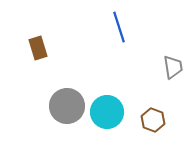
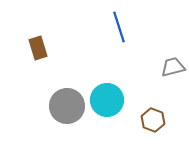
gray trapezoid: rotated 95 degrees counterclockwise
cyan circle: moved 12 px up
